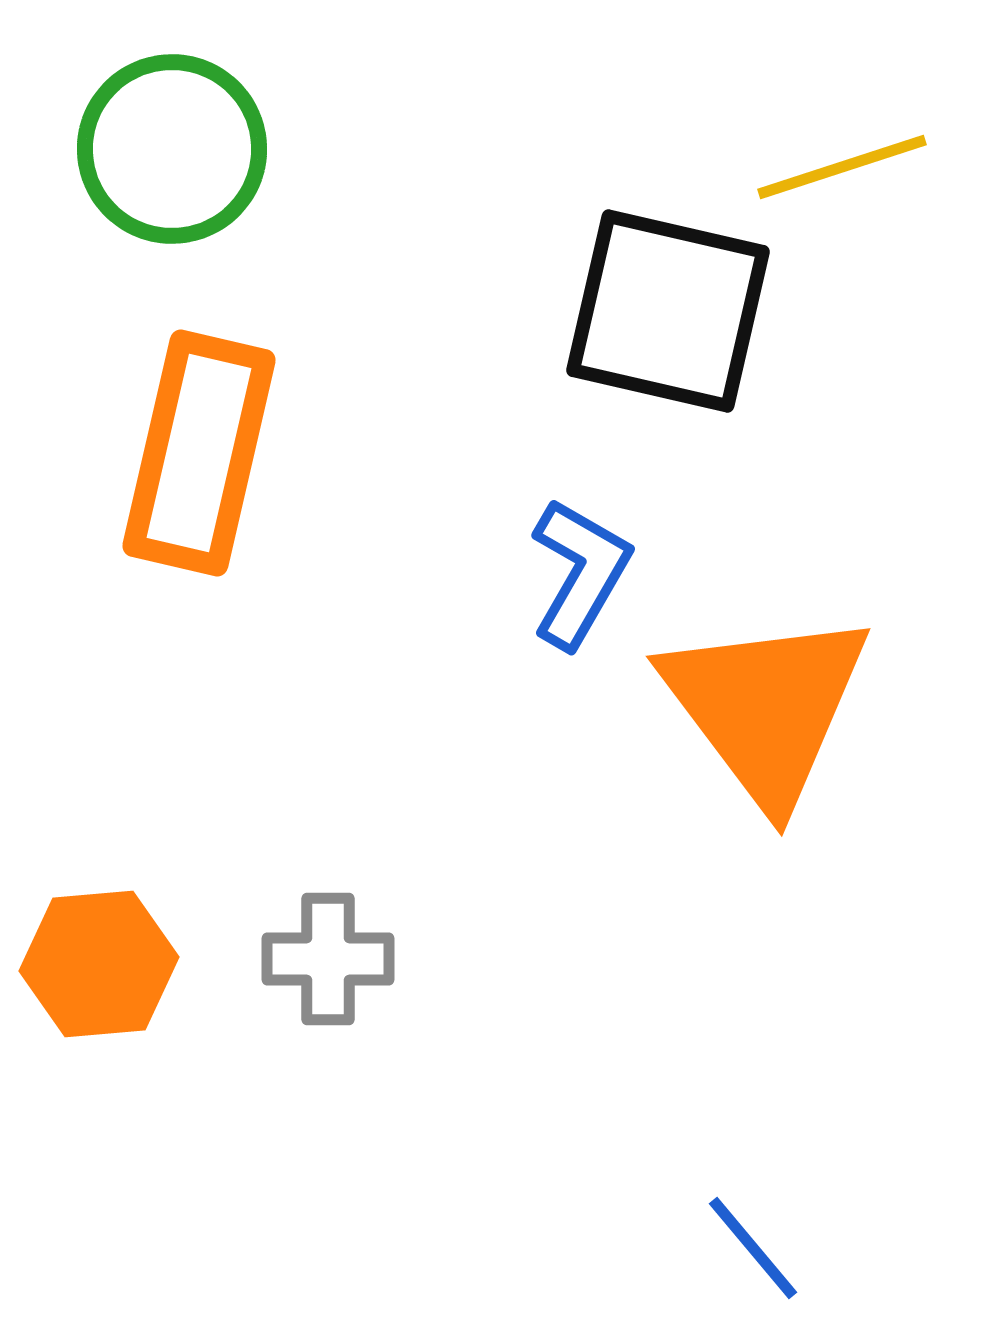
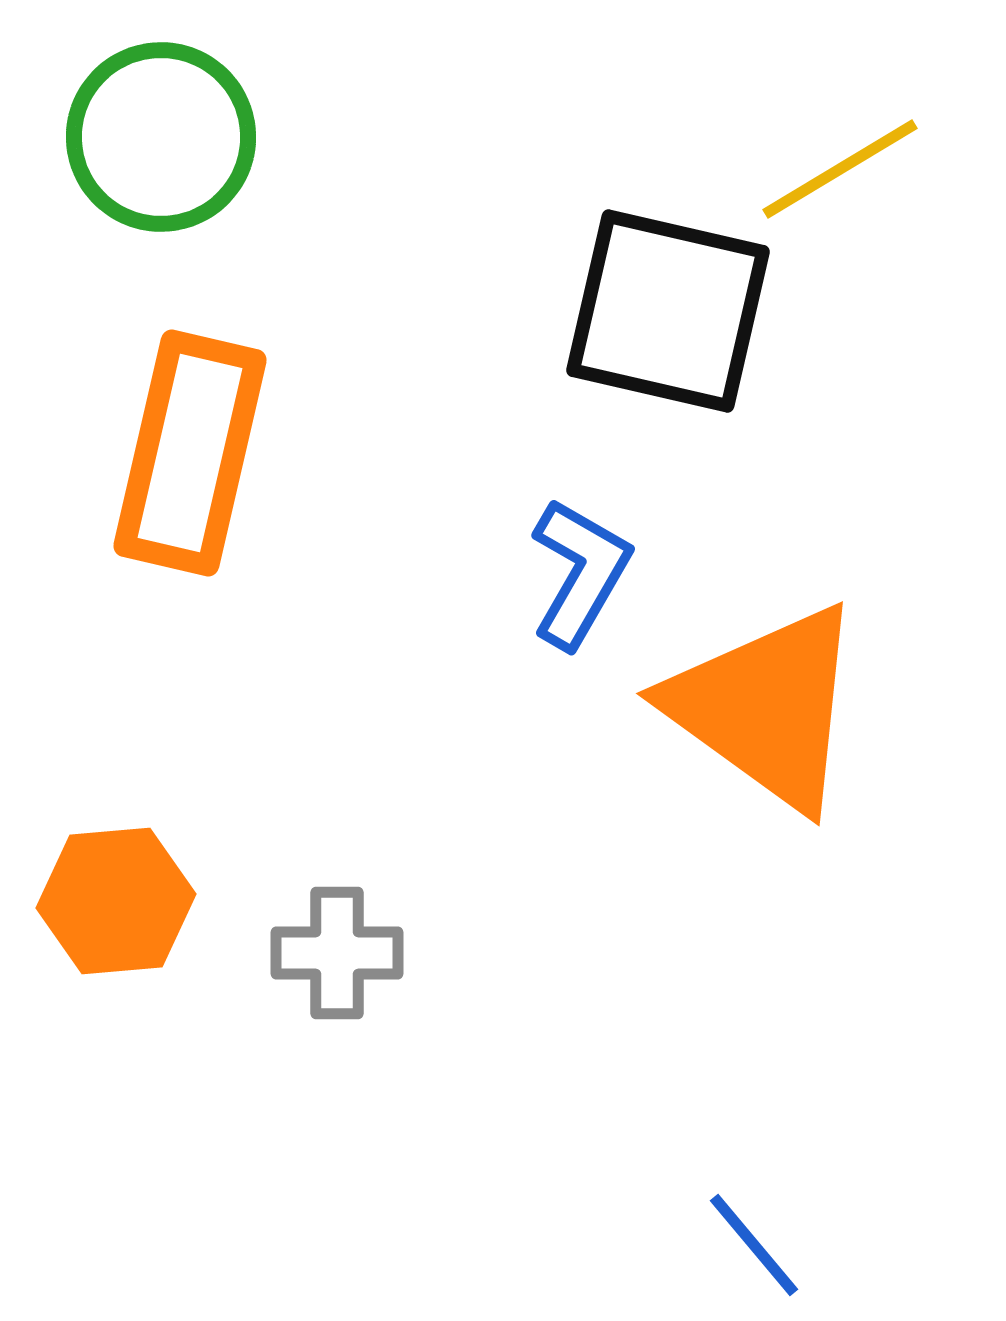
green circle: moved 11 px left, 12 px up
yellow line: moved 2 px left, 2 px down; rotated 13 degrees counterclockwise
orange rectangle: moved 9 px left
orange triangle: rotated 17 degrees counterclockwise
gray cross: moved 9 px right, 6 px up
orange hexagon: moved 17 px right, 63 px up
blue line: moved 1 px right, 3 px up
